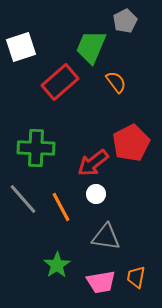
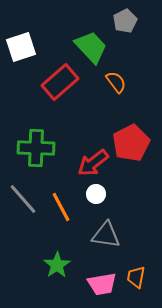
green trapezoid: rotated 114 degrees clockwise
gray triangle: moved 2 px up
pink trapezoid: moved 1 px right, 2 px down
